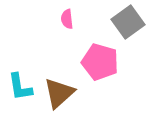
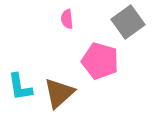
pink pentagon: moved 1 px up
